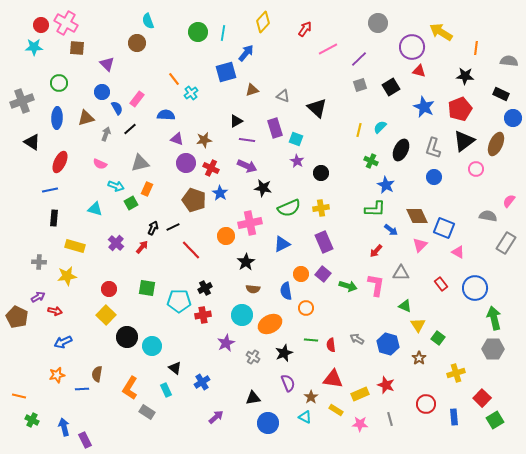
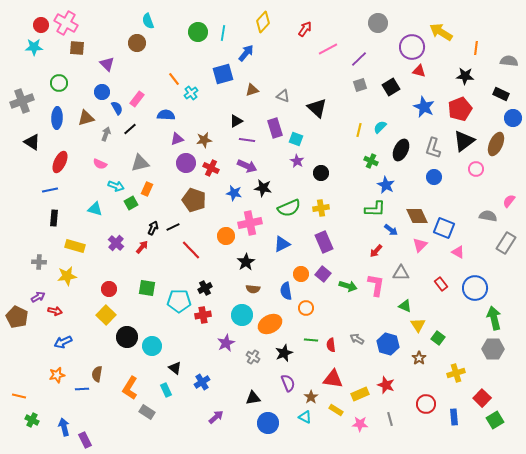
blue square at (226, 72): moved 3 px left, 2 px down
purple triangle at (177, 139): rotated 40 degrees counterclockwise
blue star at (220, 193): moved 14 px right; rotated 21 degrees counterclockwise
